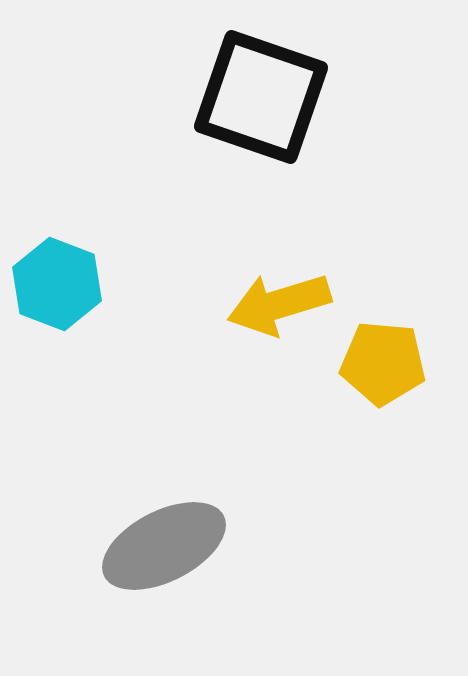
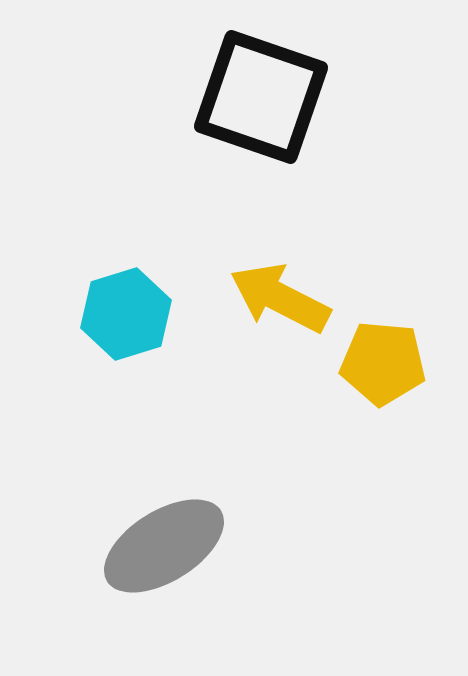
cyan hexagon: moved 69 px right, 30 px down; rotated 22 degrees clockwise
yellow arrow: moved 1 px right, 6 px up; rotated 44 degrees clockwise
gray ellipse: rotated 5 degrees counterclockwise
